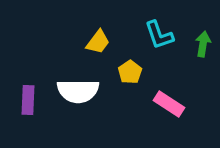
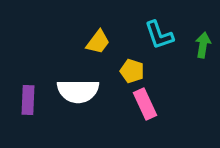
green arrow: moved 1 px down
yellow pentagon: moved 2 px right, 1 px up; rotated 20 degrees counterclockwise
pink rectangle: moved 24 px left; rotated 32 degrees clockwise
